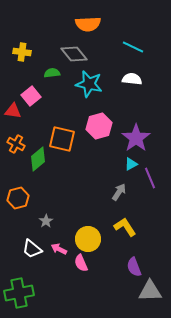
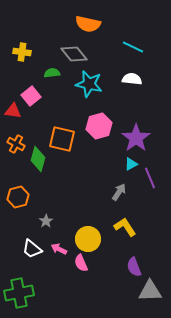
orange semicircle: rotated 15 degrees clockwise
green diamond: rotated 35 degrees counterclockwise
orange hexagon: moved 1 px up
